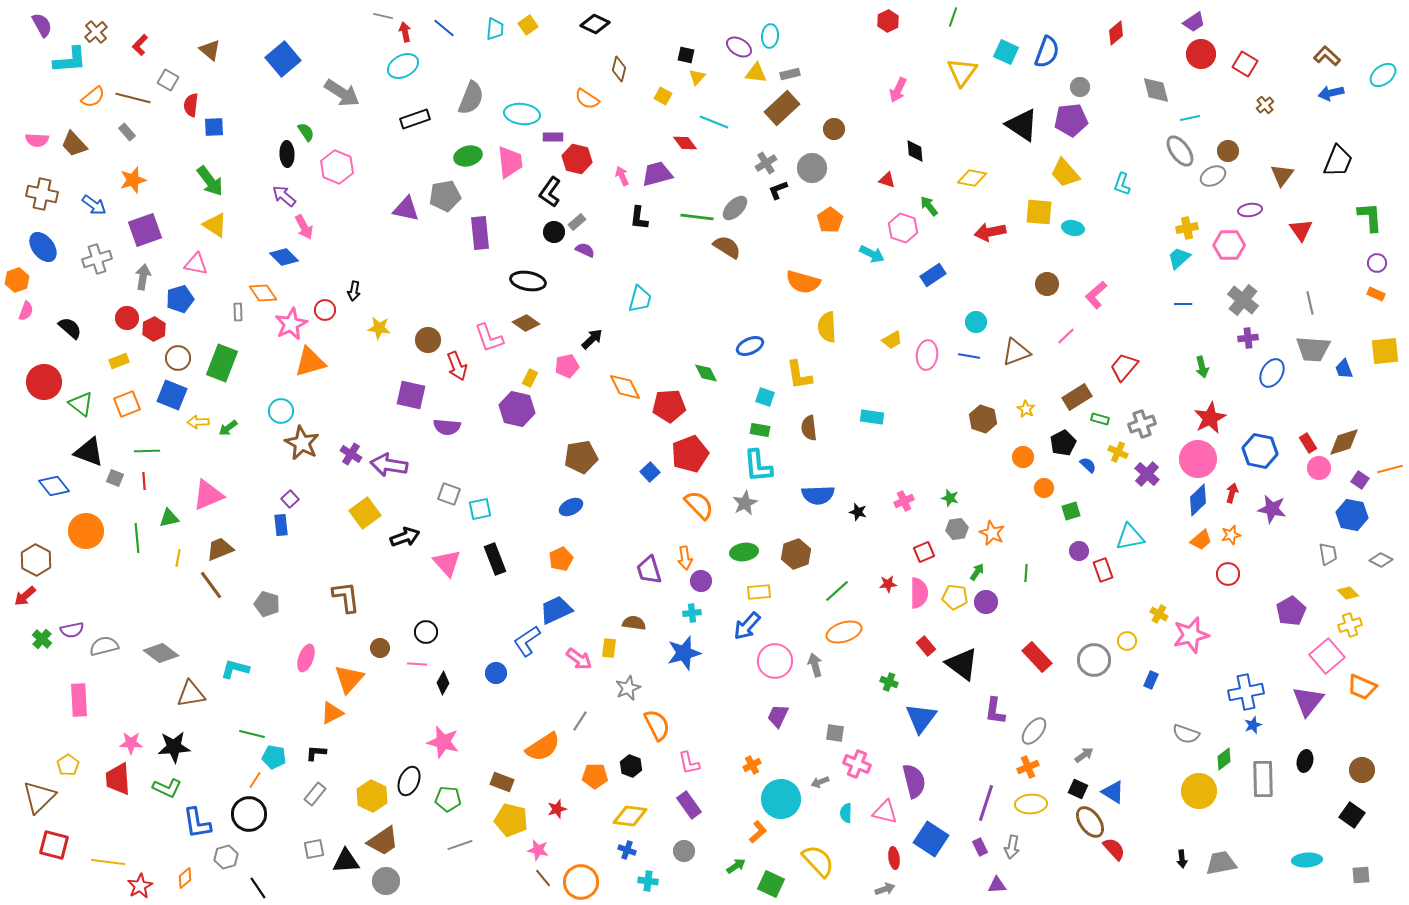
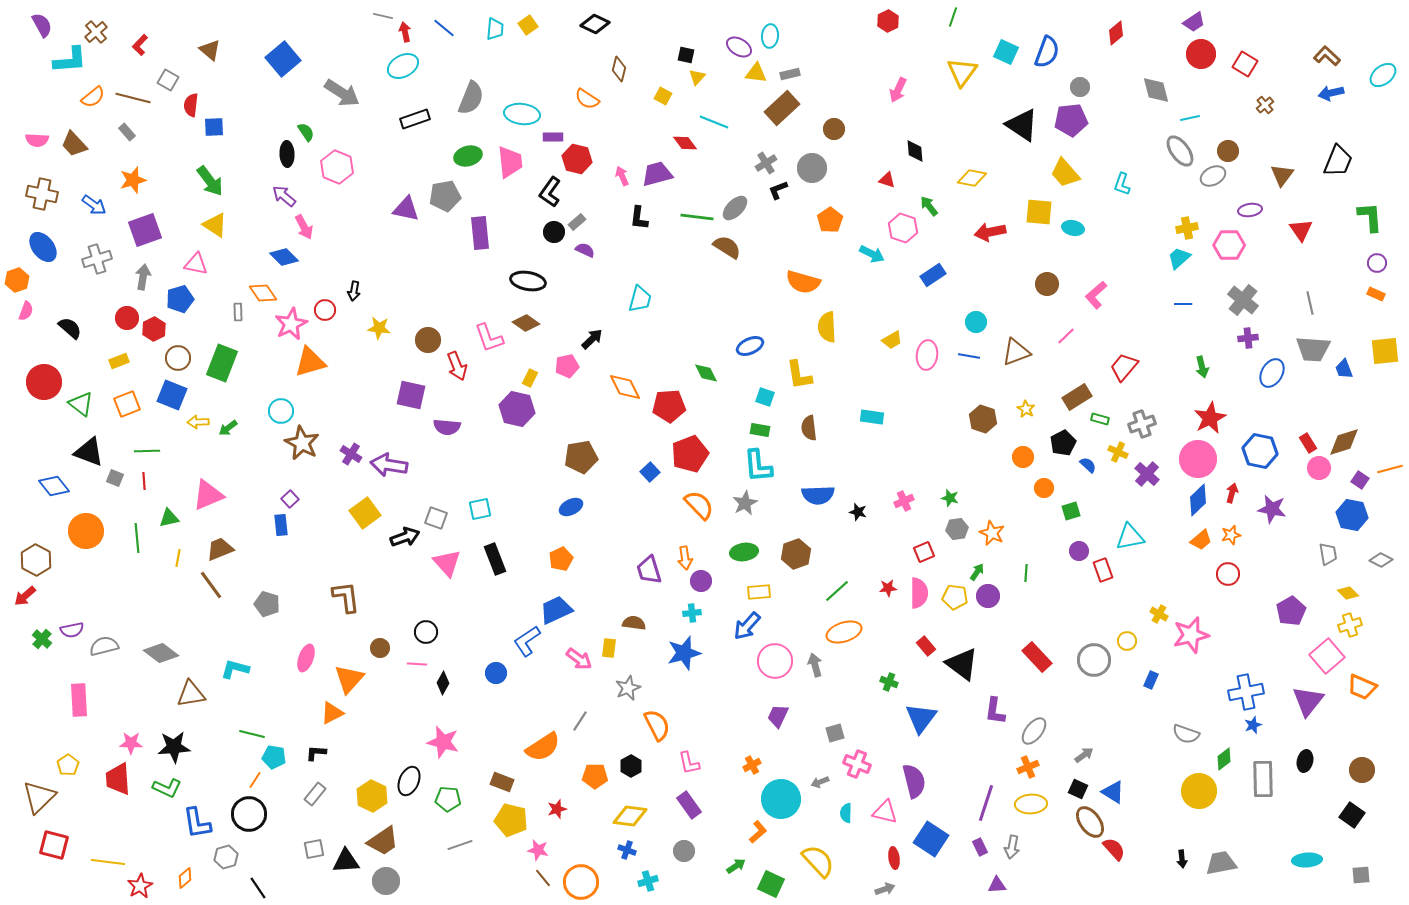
gray square at (449, 494): moved 13 px left, 24 px down
red star at (888, 584): moved 4 px down
purple circle at (986, 602): moved 2 px right, 6 px up
gray square at (835, 733): rotated 24 degrees counterclockwise
black hexagon at (631, 766): rotated 10 degrees clockwise
cyan cross at (648, 881): rotated 24 degrees counterclockwise
